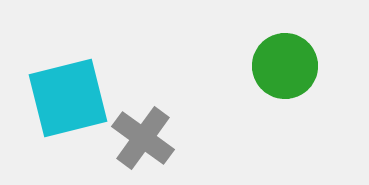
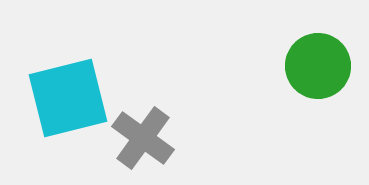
green circle: moved 33 px right
